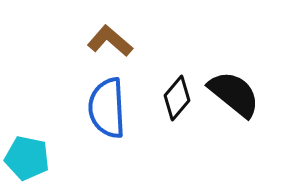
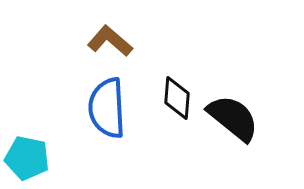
black semicircle: moved 1 px left, 24 px down
black diamond: rotated 36 degrees counterclockwise
